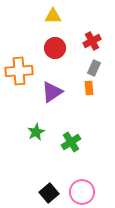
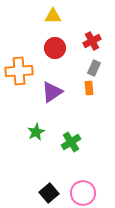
pink circle: moved 1 px right, 1 px down
